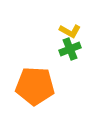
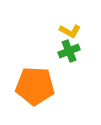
green cross: moved 1 px left, 2 px down
